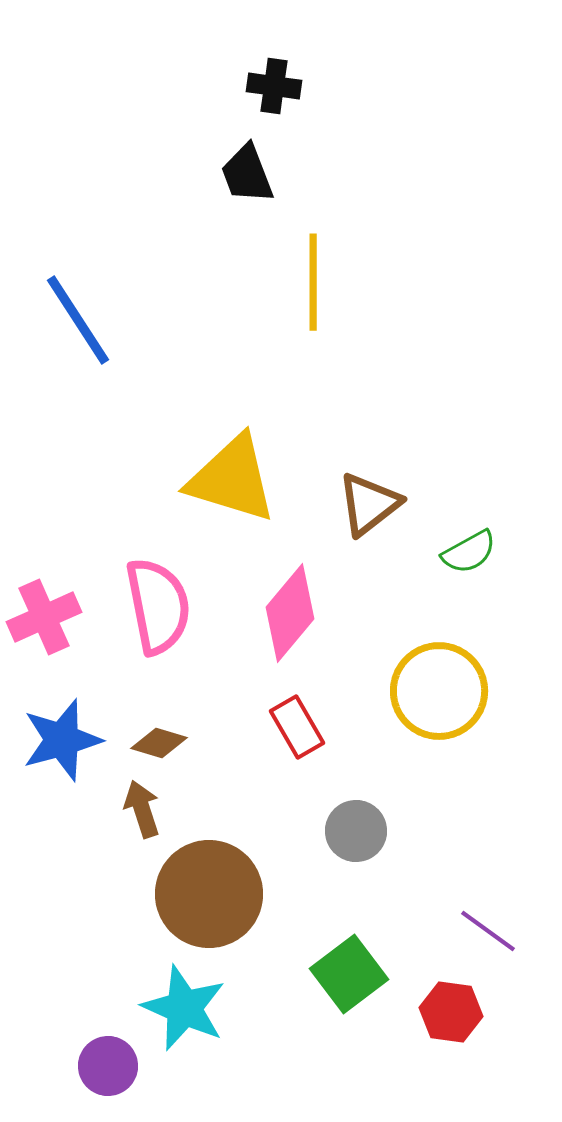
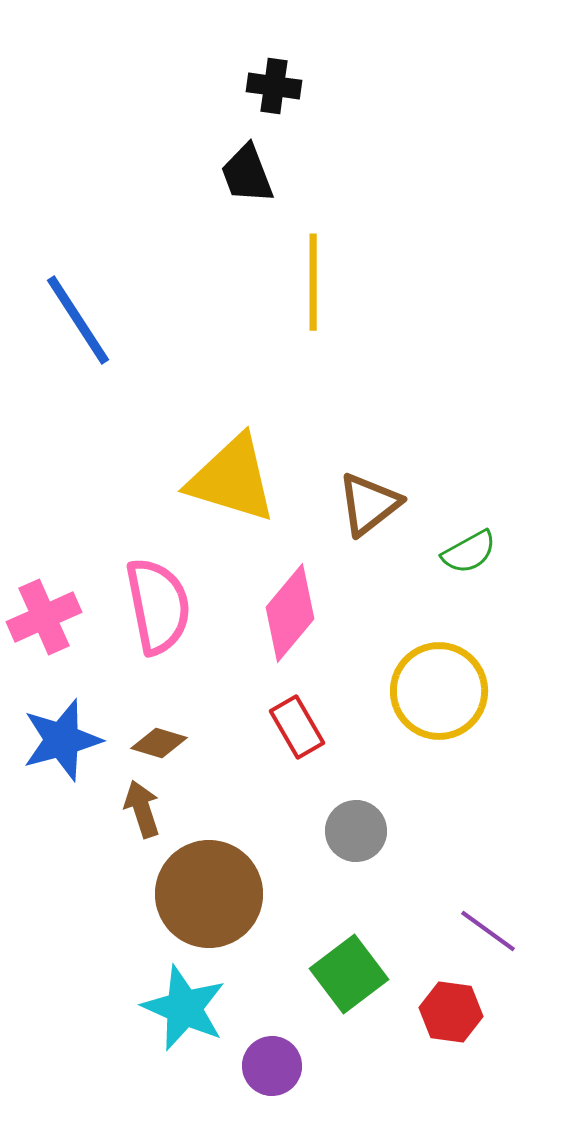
purple circle: moved 164 px right
